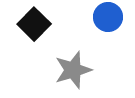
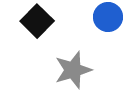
black square: moved 3 px right, 3 px up
